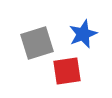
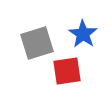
blue star: rotated 16 degrees counterclockwise
